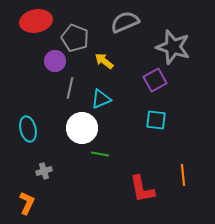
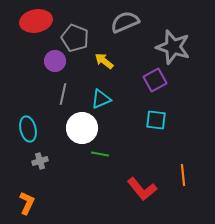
gray line: moved 7 px left, 6 px down
gray cross: moved 4 px left, 10 px up
red L-shape: rotated 28 degrees counterclockwise
